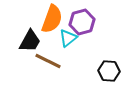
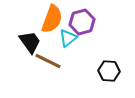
black trapezoid: moved 1 px down; rotated 65 degrees counterclockwise
